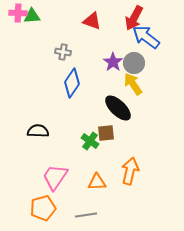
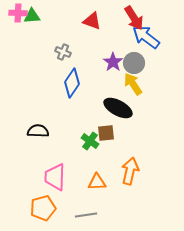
red arrow: rotated 60 degrees counterclockwise
gray cross: rotated 14 degrees clockwise
black ellipse: rotated 16 degrees counterclockwise
pink trapezoid: rotated 32 degrees counterclockwise
